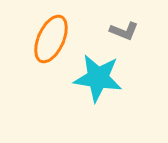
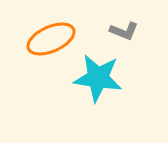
orange ellipse: rotated 42 degrees clockwise
